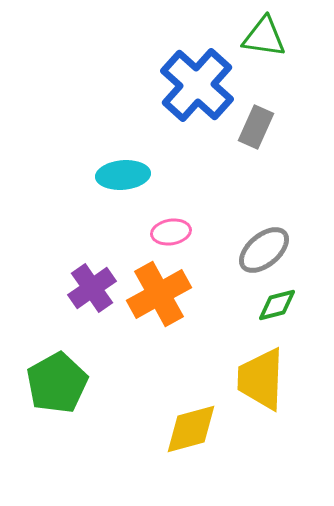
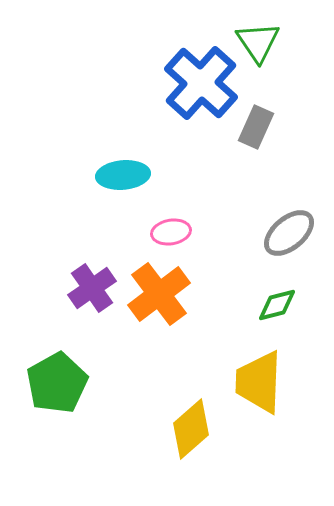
green triangle: moved 6 px left, 5 px down; rotated 48 degrees clockwise
blue cross: moved 4 px right, 2 px up
gray ellipse: moved 25 px right, 17 px up
orange cross: rotated 8 degrees counterclockwise
yellow trapezoid: moved 2 px left, 3 px down
yellow diamond: rotated 26 degrees counterclockwise
